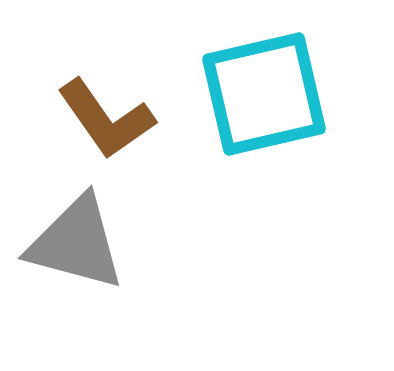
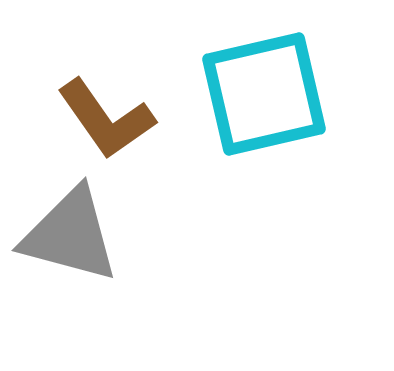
gray triangle: moved 6 px left, 8 px up
